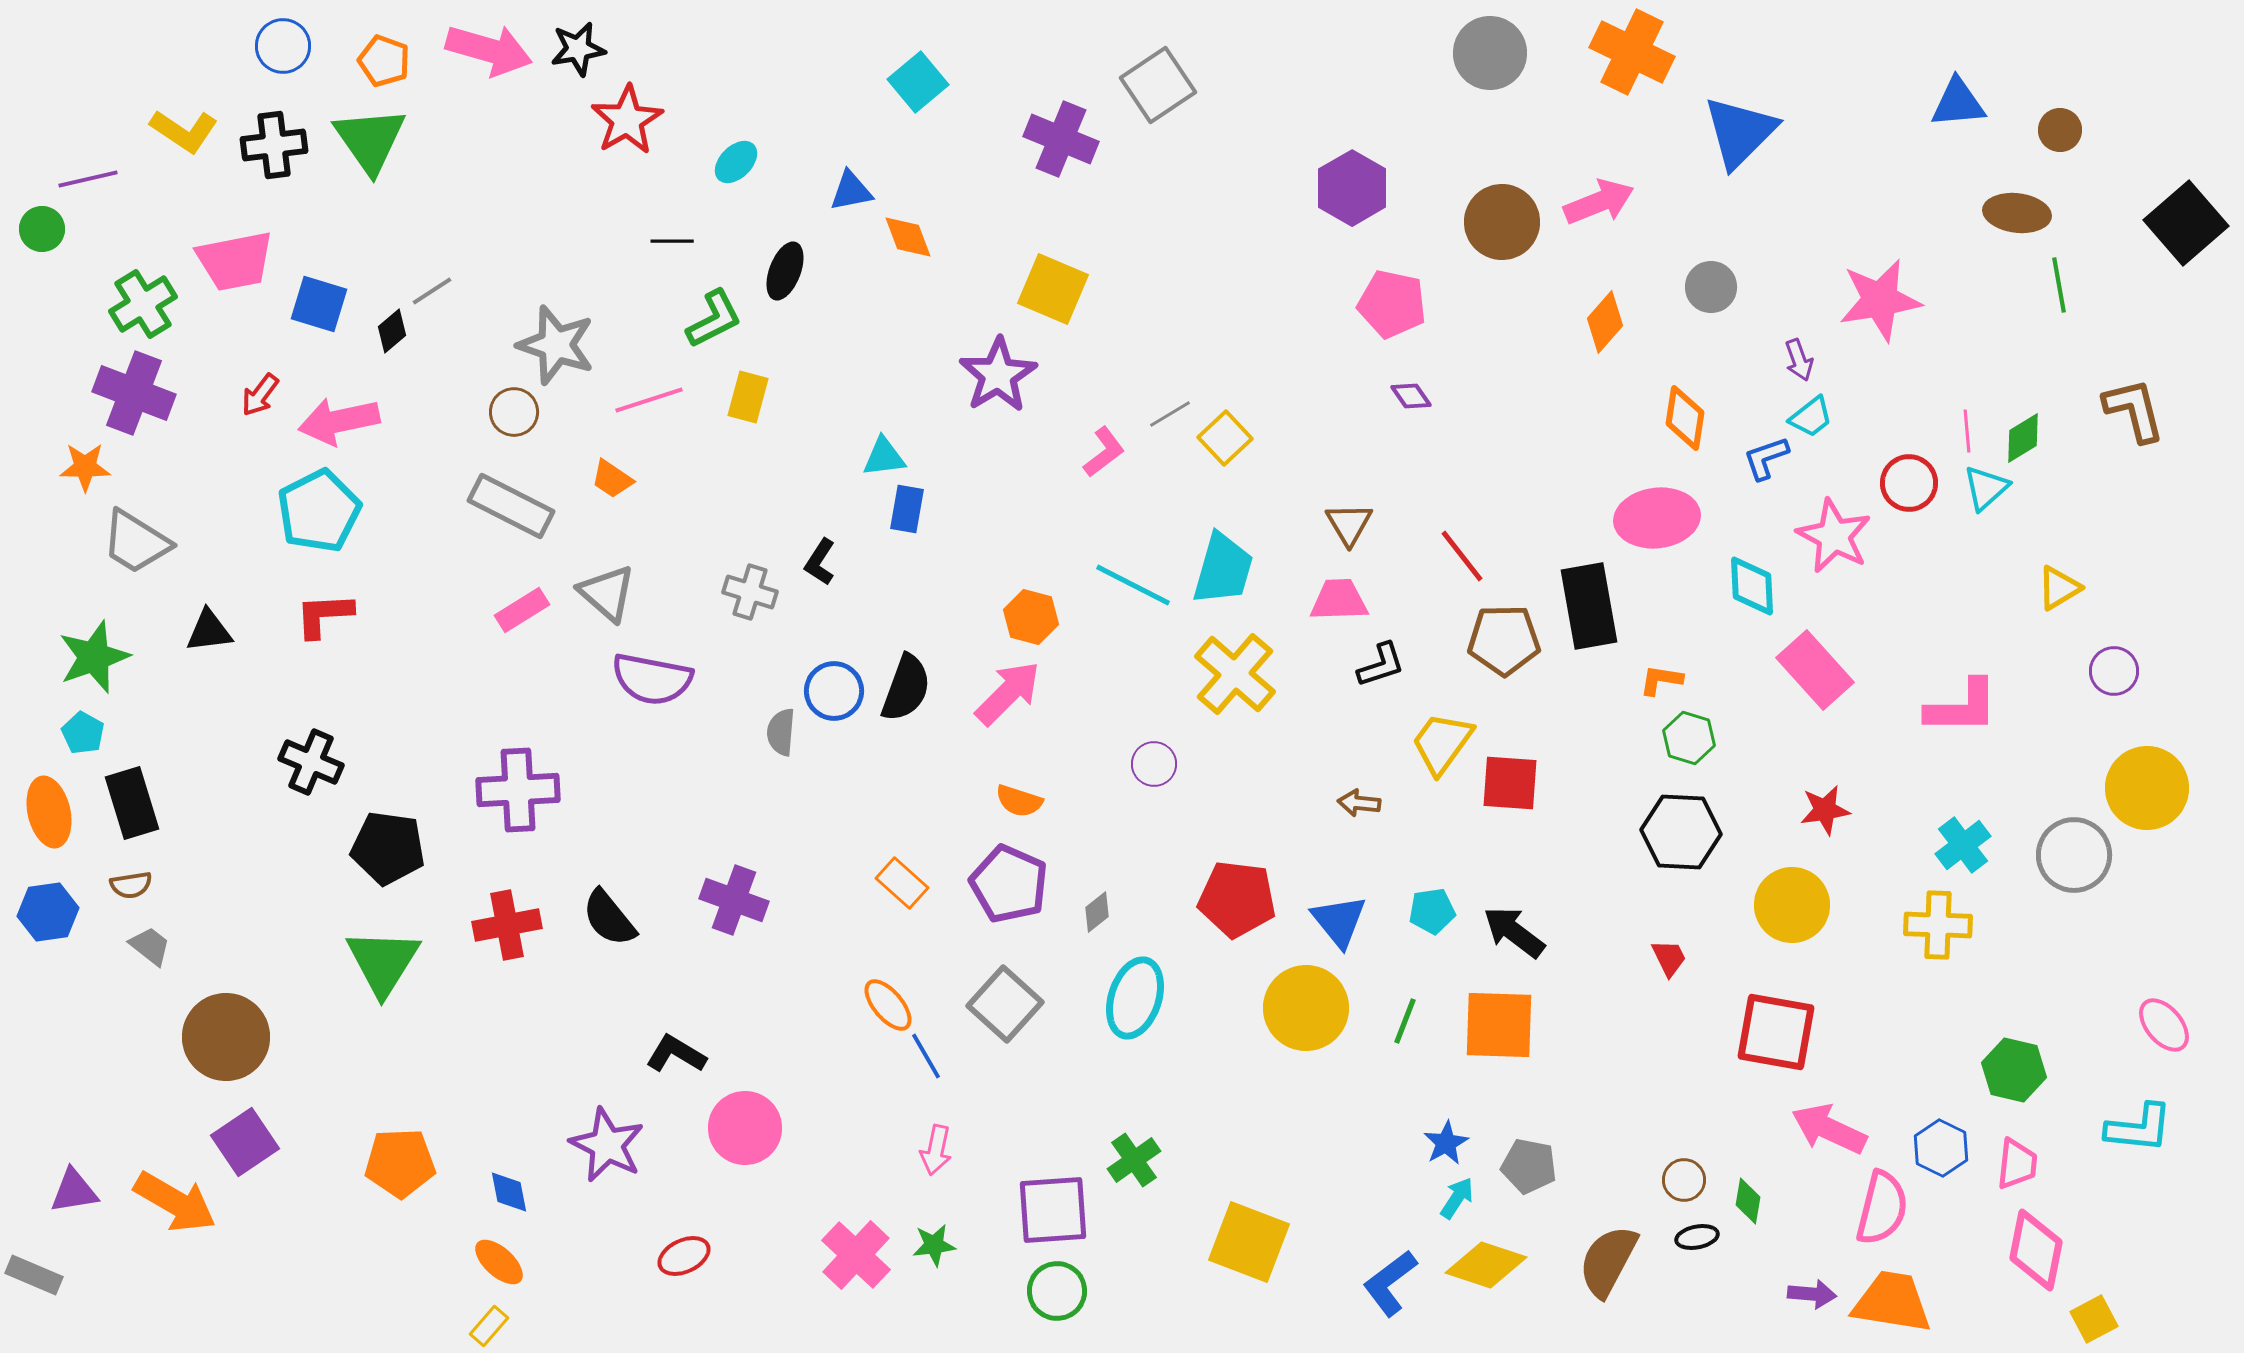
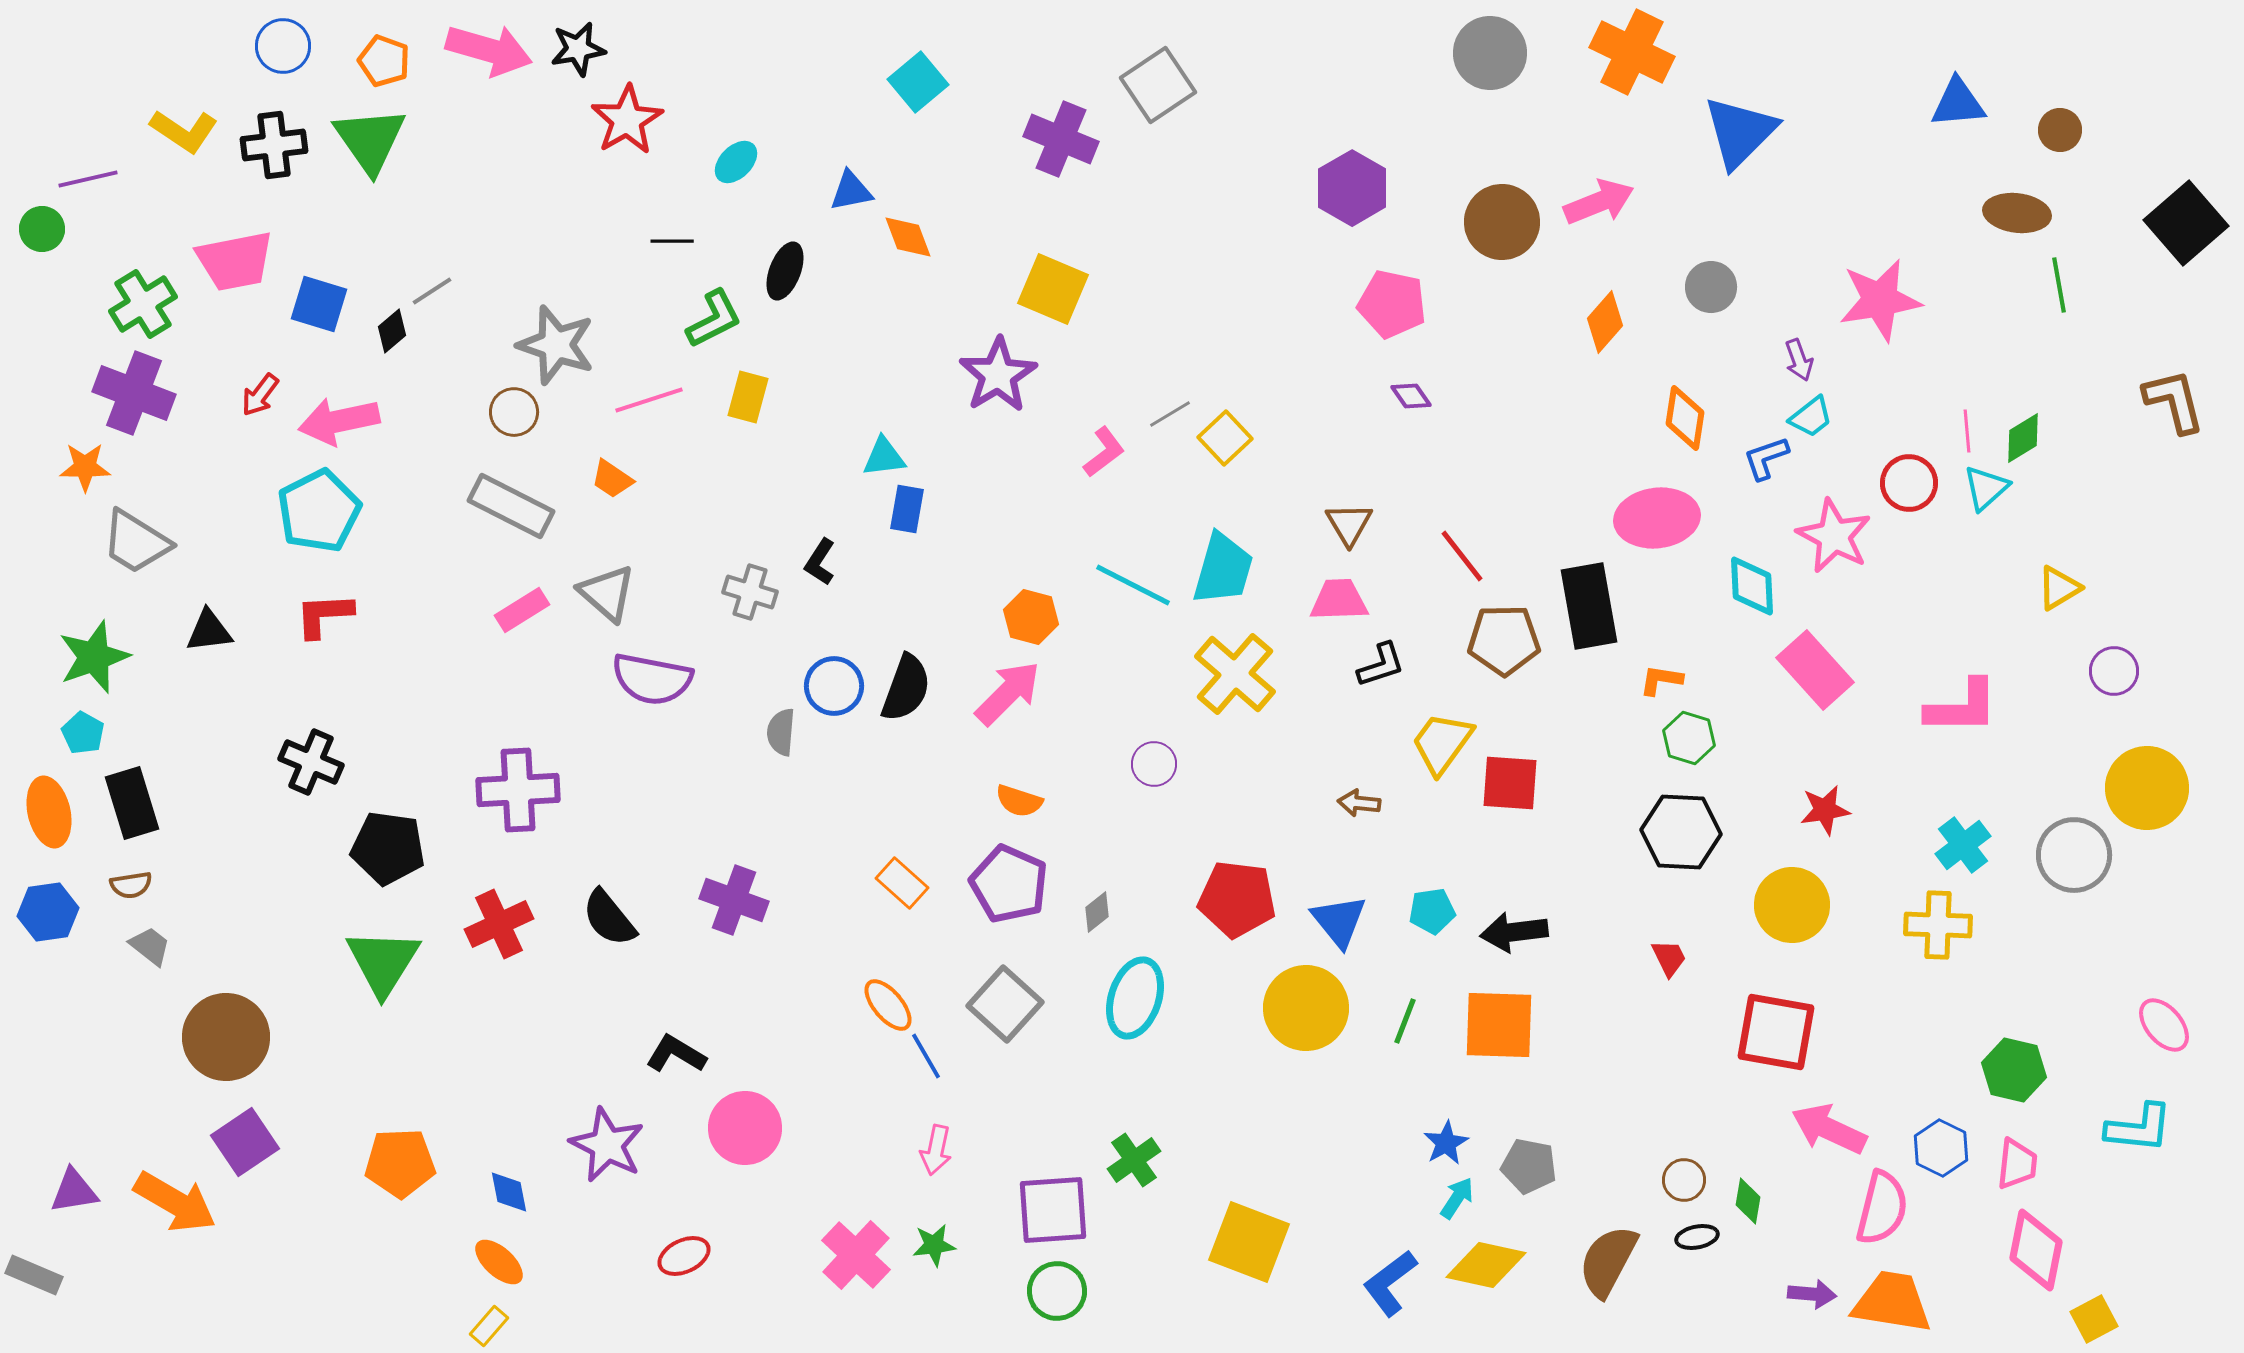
brown L-shape at (2134, 410): moved 40 px right, 9 px up
blue circle at (834, 691): moved 5 px up
red cross at (507, 925): moved 8 px left, 1 px up; rotated 14 degrees counterclockwise
black arrow at (1514, 932): rotated 44 degrees counterclockwise
yellow diamond at (1486, 1265): rotated 6 degrees counterclockwise
